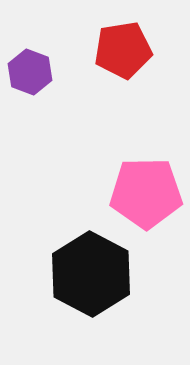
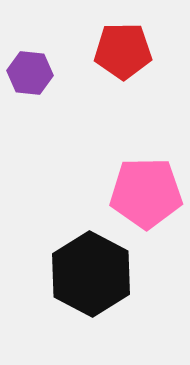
red pentagon: moved 1 px down; rotated 8 degrees clockwise
purple hexagon: moved 1 px down; rotated 15 degrees counterclockwise
